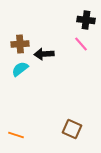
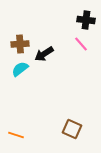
black arrow: rotated 30 degrees counterclockwise
